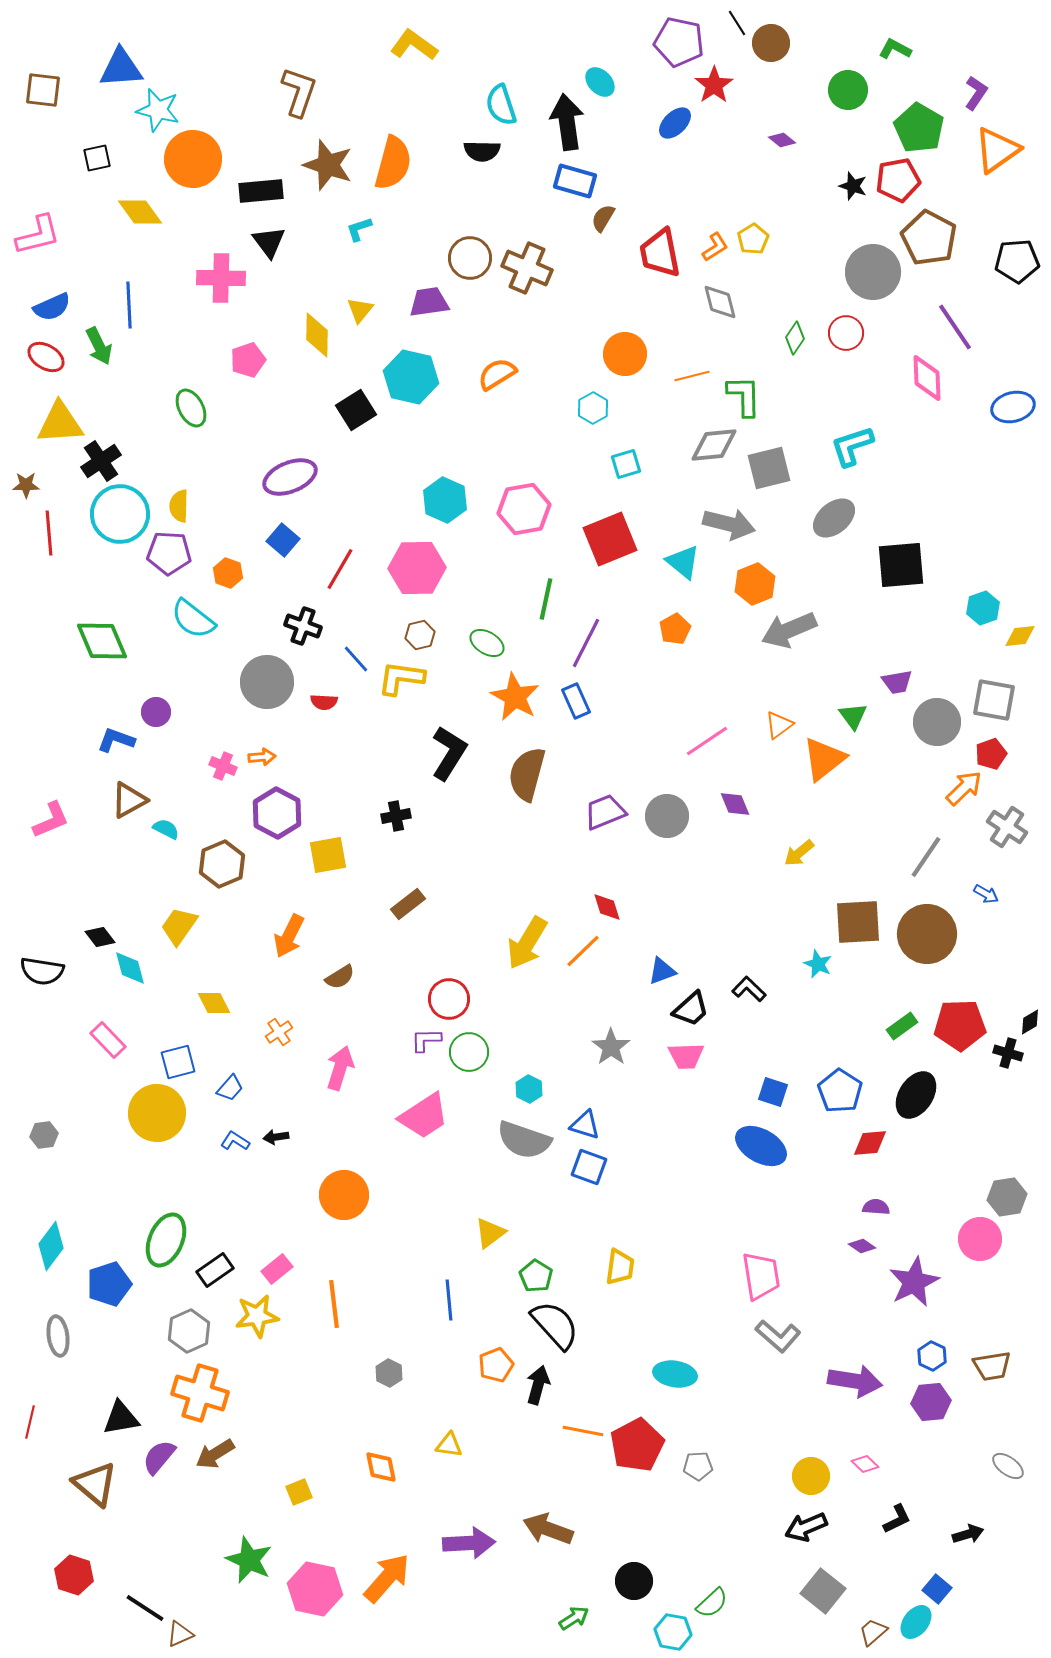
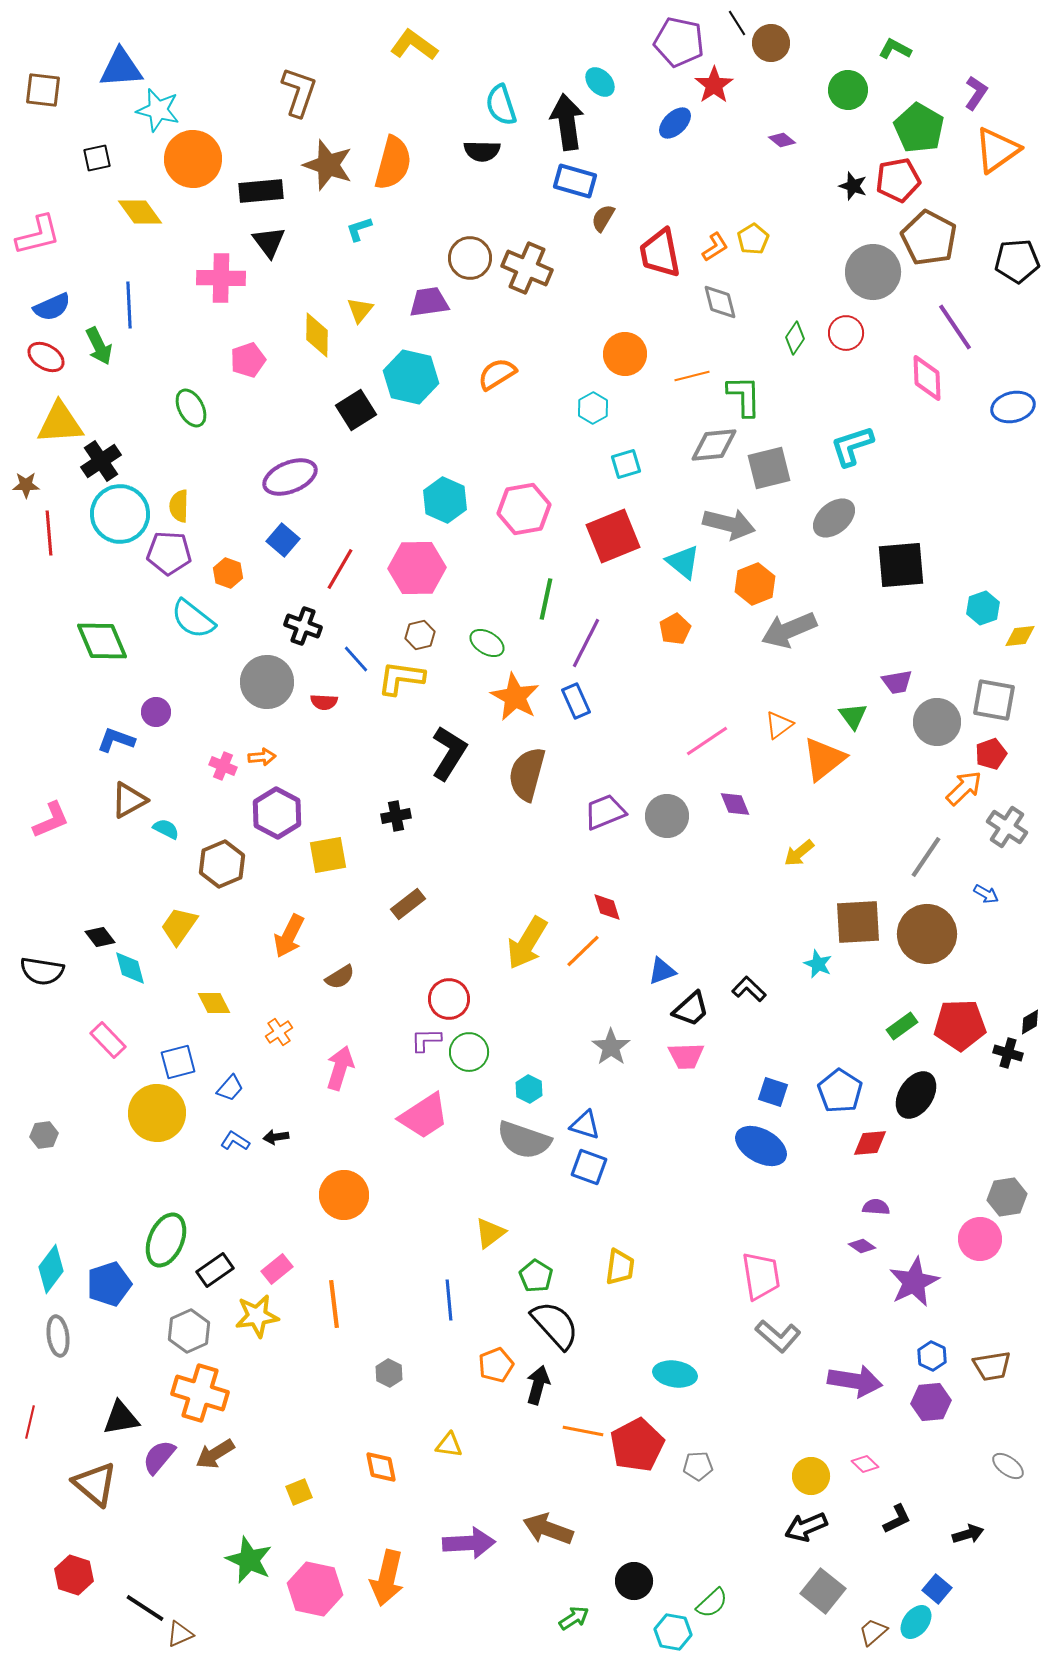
red square at (610, 539): moved 3 px right, 3 px up
cyan diamond at (51, 1246): moved 23 px down
orange arrow at (387, 1578): rotated 152 degrees clockwise
